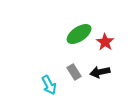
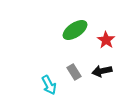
green ellipse: moved 4 px left, 4 px up
red star: moved 1 px right, 2 px up
black arrow: moved 2 px right, 1 px up
